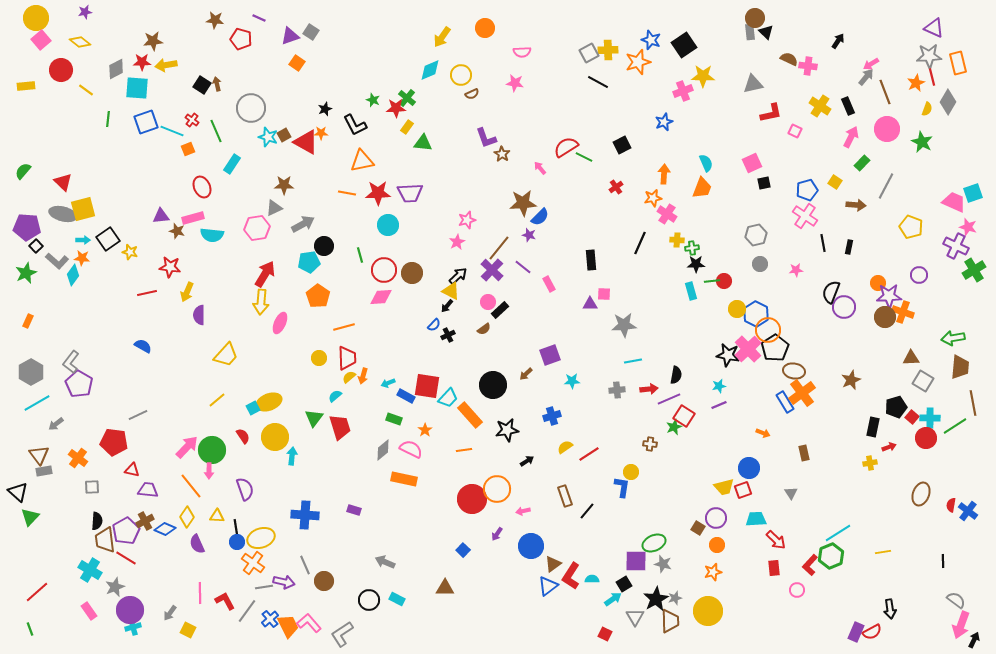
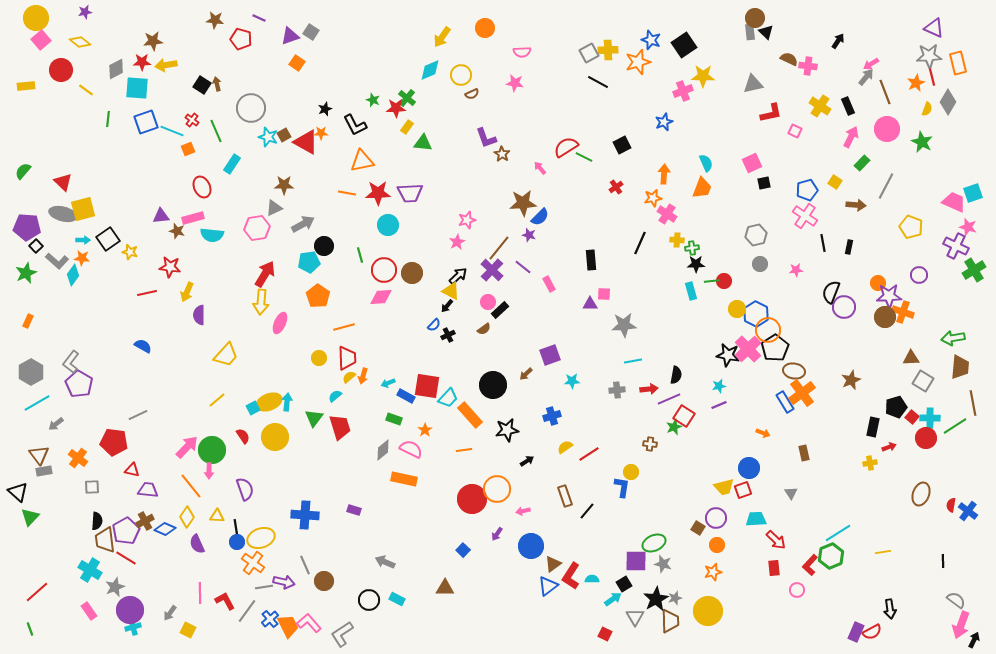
cyan arrow at (292, 456): moved 5 px left, 54 px up
